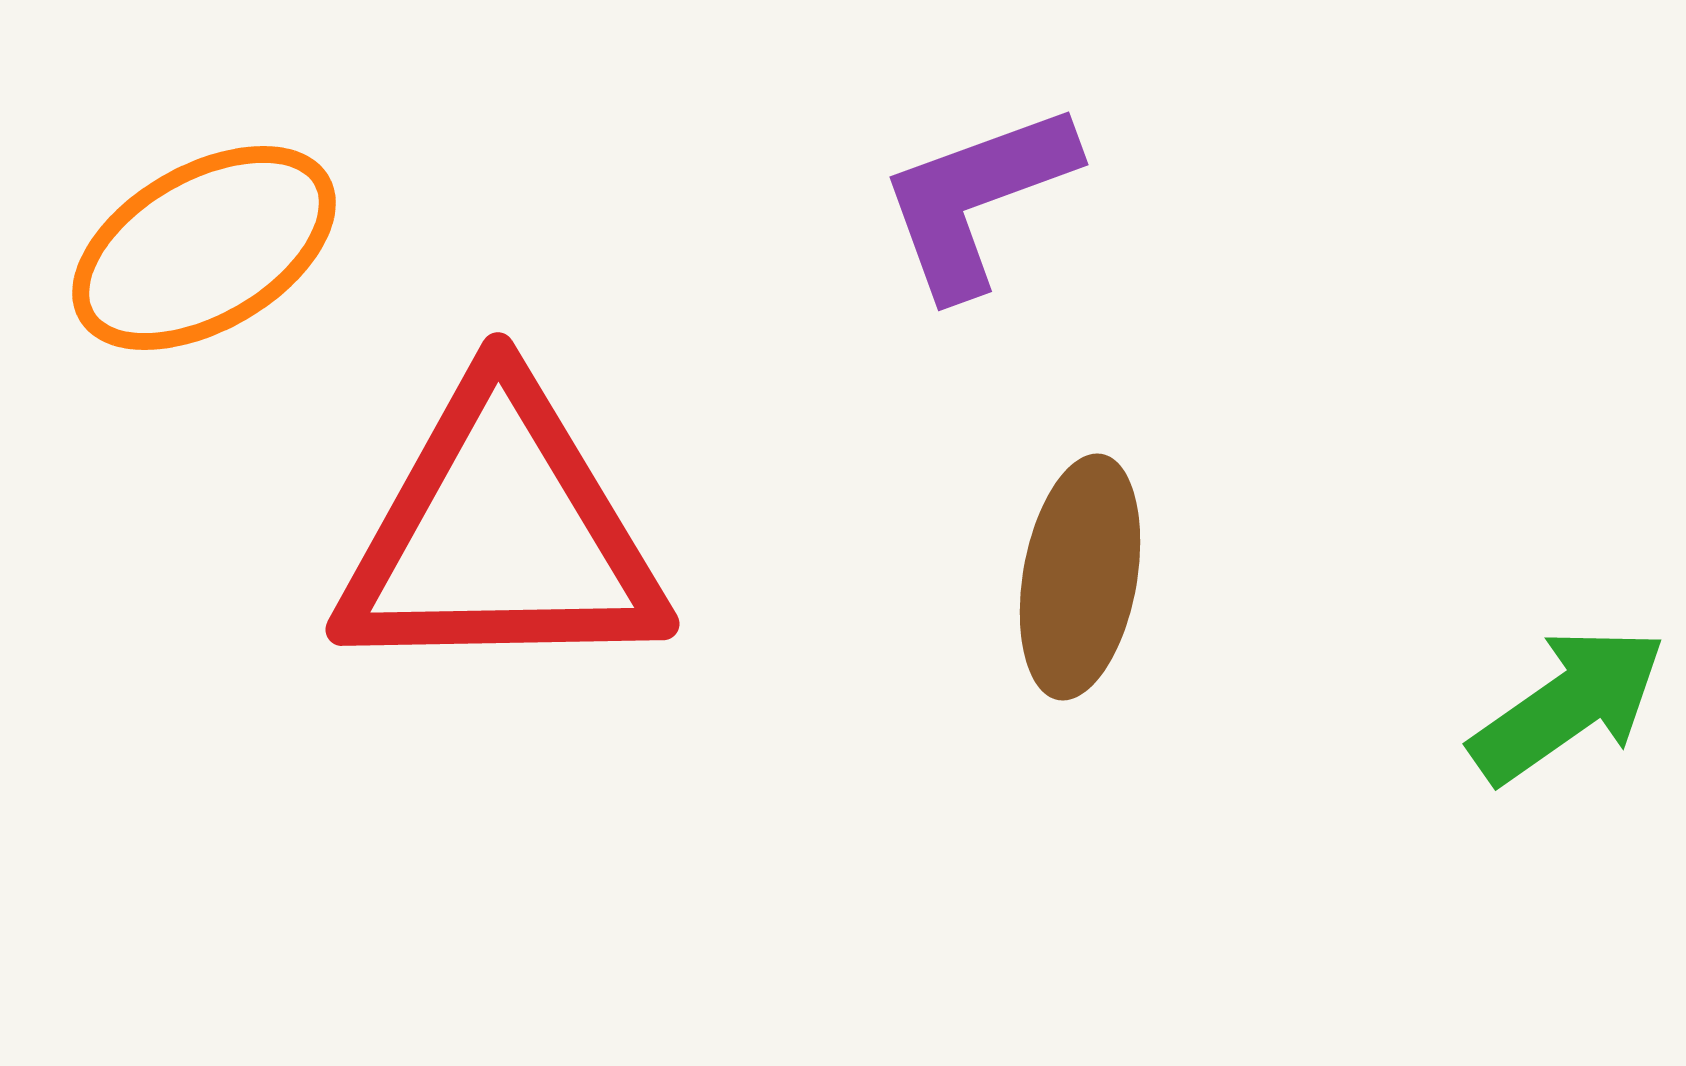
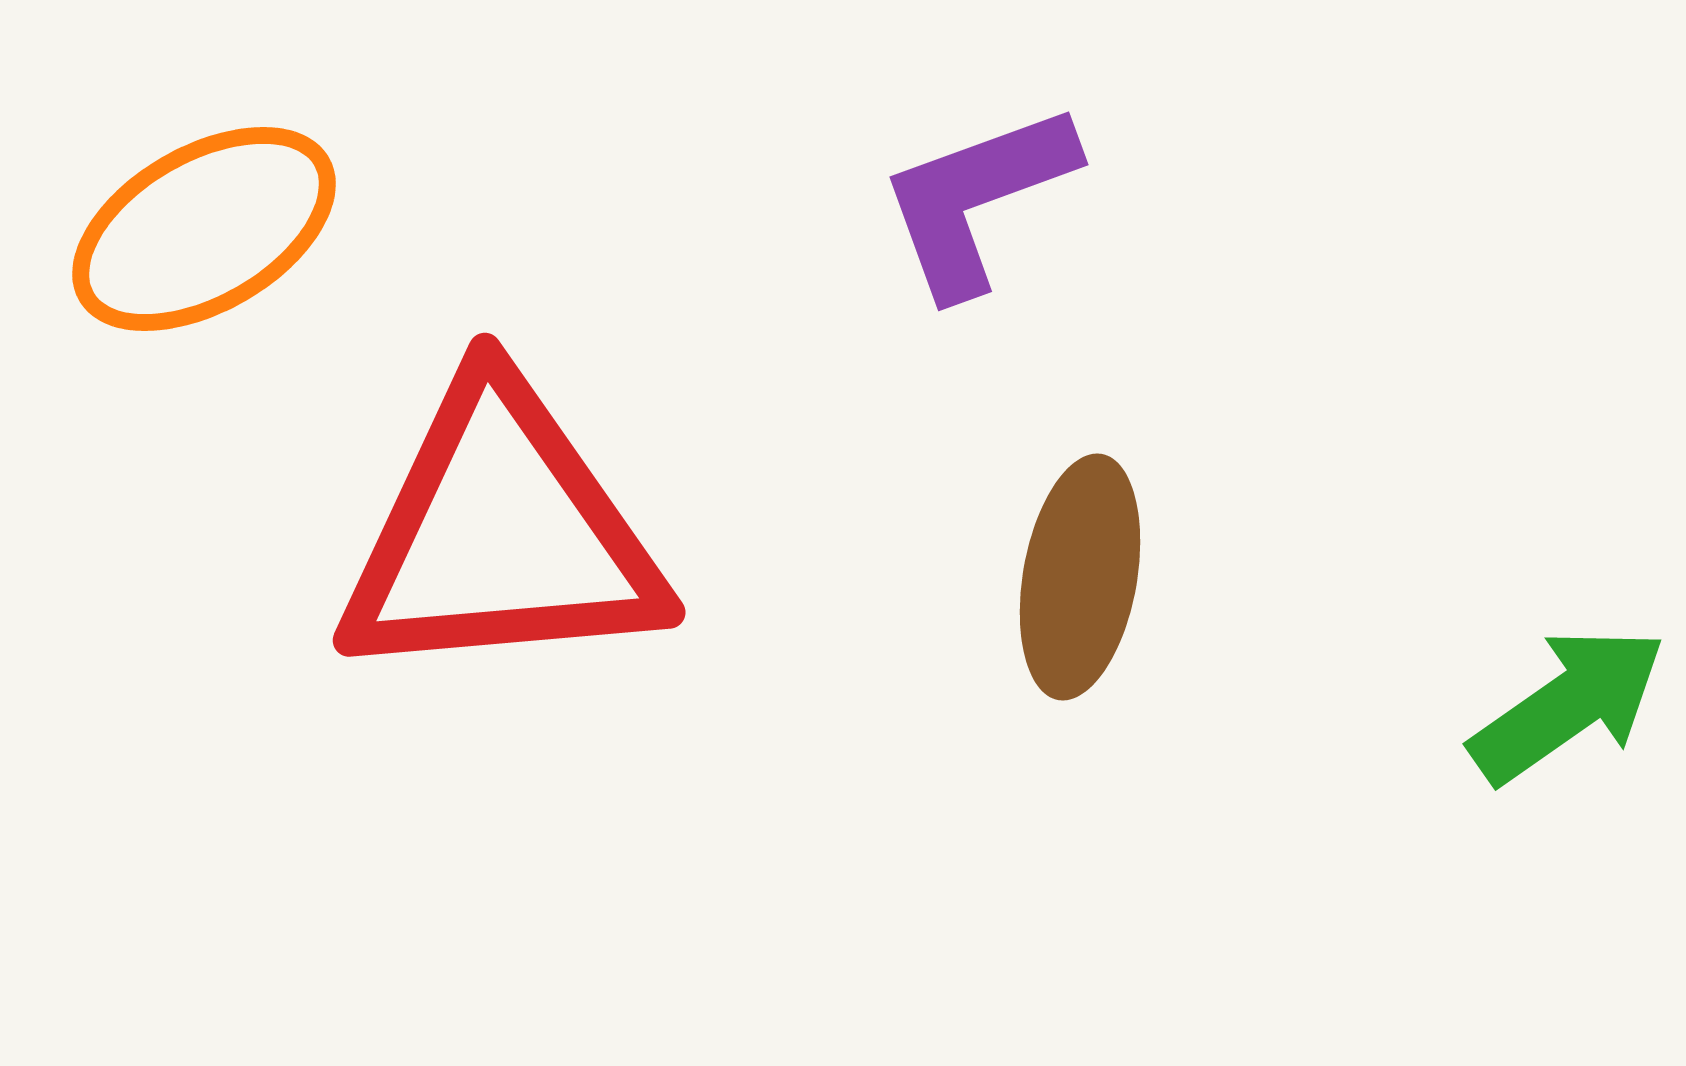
orange ellipse: moved 19 px up
red triangle: rotated 4 degrees counterclockwise
